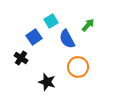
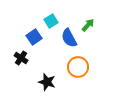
blue semicircle: moved 2 px right, 1 px up
